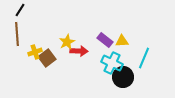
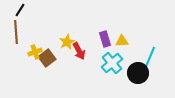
brown line: moved 1 px left, 2 px up
purple rectangle: moved 1 px up; rotated 35 degrees clockwise
red arrow: rotated 60 degrees clockwise
cyan line: moved 6 px right, 1 px up
cyan cross: rotated 25 degrees clockwise
black circle: moved 15 px right, 4 px up
